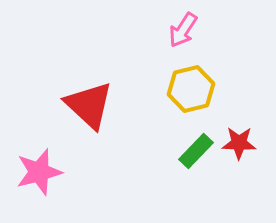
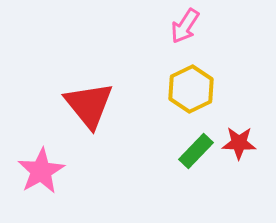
pink arrow: moved 2 px right, 4 px up
yellow hexagon: rotated 12 degrees counterclockwise
red triangle: rotated 8 degrees clockwise
pink star: moved 2 px right, 1 px up; rotated 15 degrees counterclockwise
